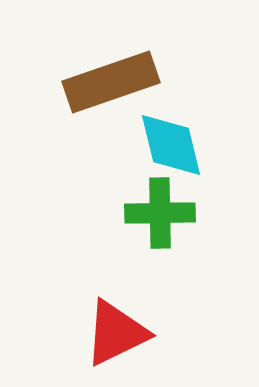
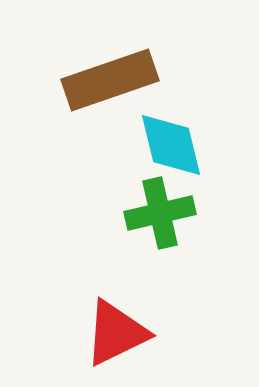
brown rectangle: moved 1 px left, 2 px up
green cross: rotated 12 degrees counterclockwise
